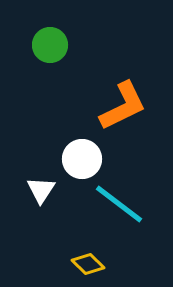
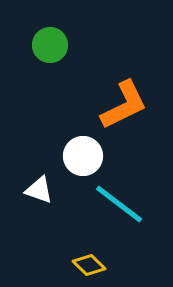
orange L-shape: moved 1 px right, 1 px up
white circle: moved 1 px right, 3 px up
white triangle: moved 2 px left; rotated 44 degrees counterclockwise
yellow diamond: moved 1 px right, 1 px down
